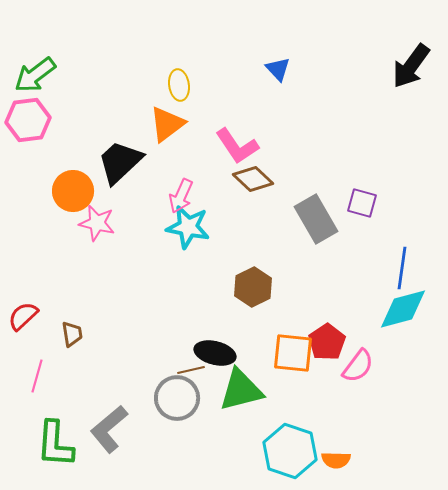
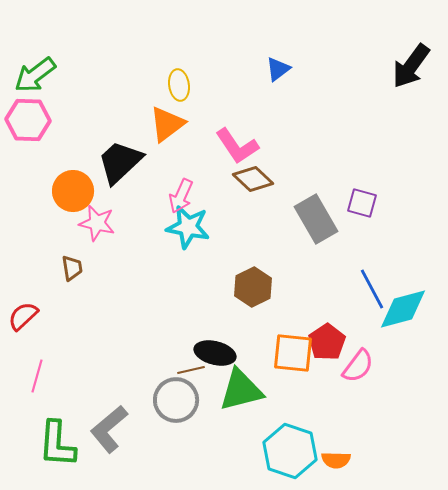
blue triangle: rotated 36 degrees clockwise
pink hexagon: rotated 9 degrees clockwise
blue line: moved 30 px left, 21 px down; rotated 36 degrees counterclockwise
brown trapezoid: moved 66 px up
gray circle: moved 1 px left, 2 px down
green L-shape: moved 2 px right
